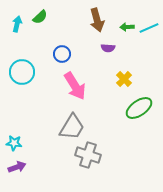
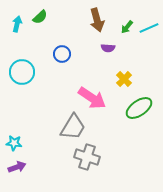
green arrow: rotated 48 degrees counterclockwise
pink arrow: moved 17 px right, 12 px down; rotated 24 degrees counterclockwise
gray trapezoid: moved 1 px right
gray cross: moved 1 px left, 2 px down
